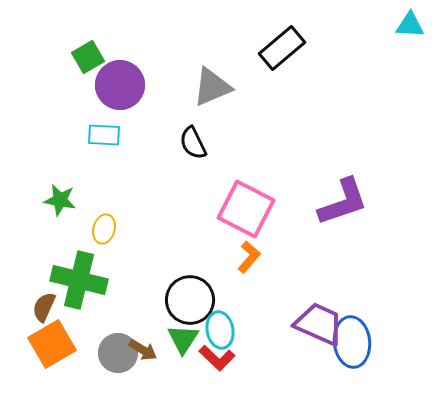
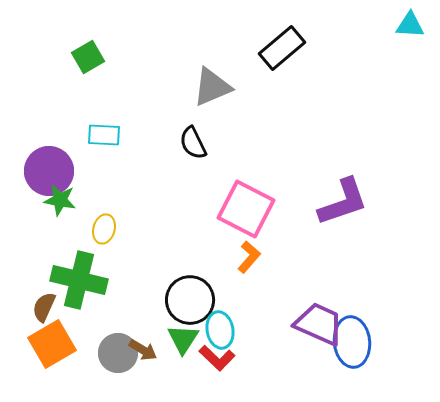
purple circle: moved 71 px left, 86 px down
